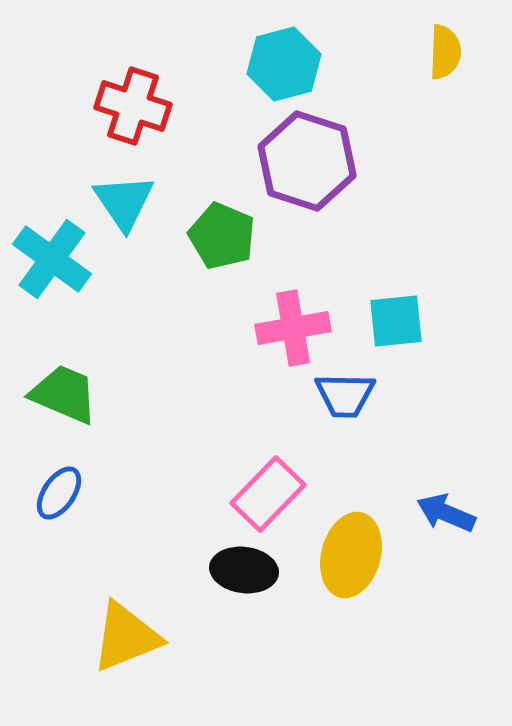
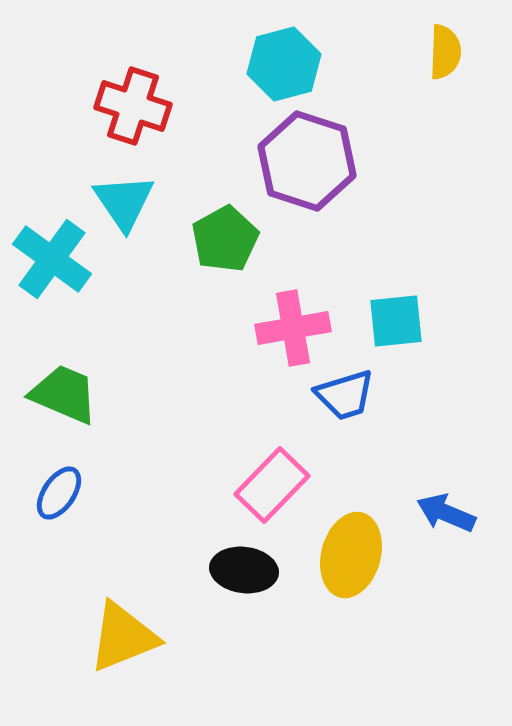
green pentagon: moved 3 px right, 3 px down; rotated 20 degrees clockwise
blue trapezoid: rotated 18 degrees counterclockwise
pink rectangle: moved 4 px right, 9 px up
yellow triangle: moved 3 px left
